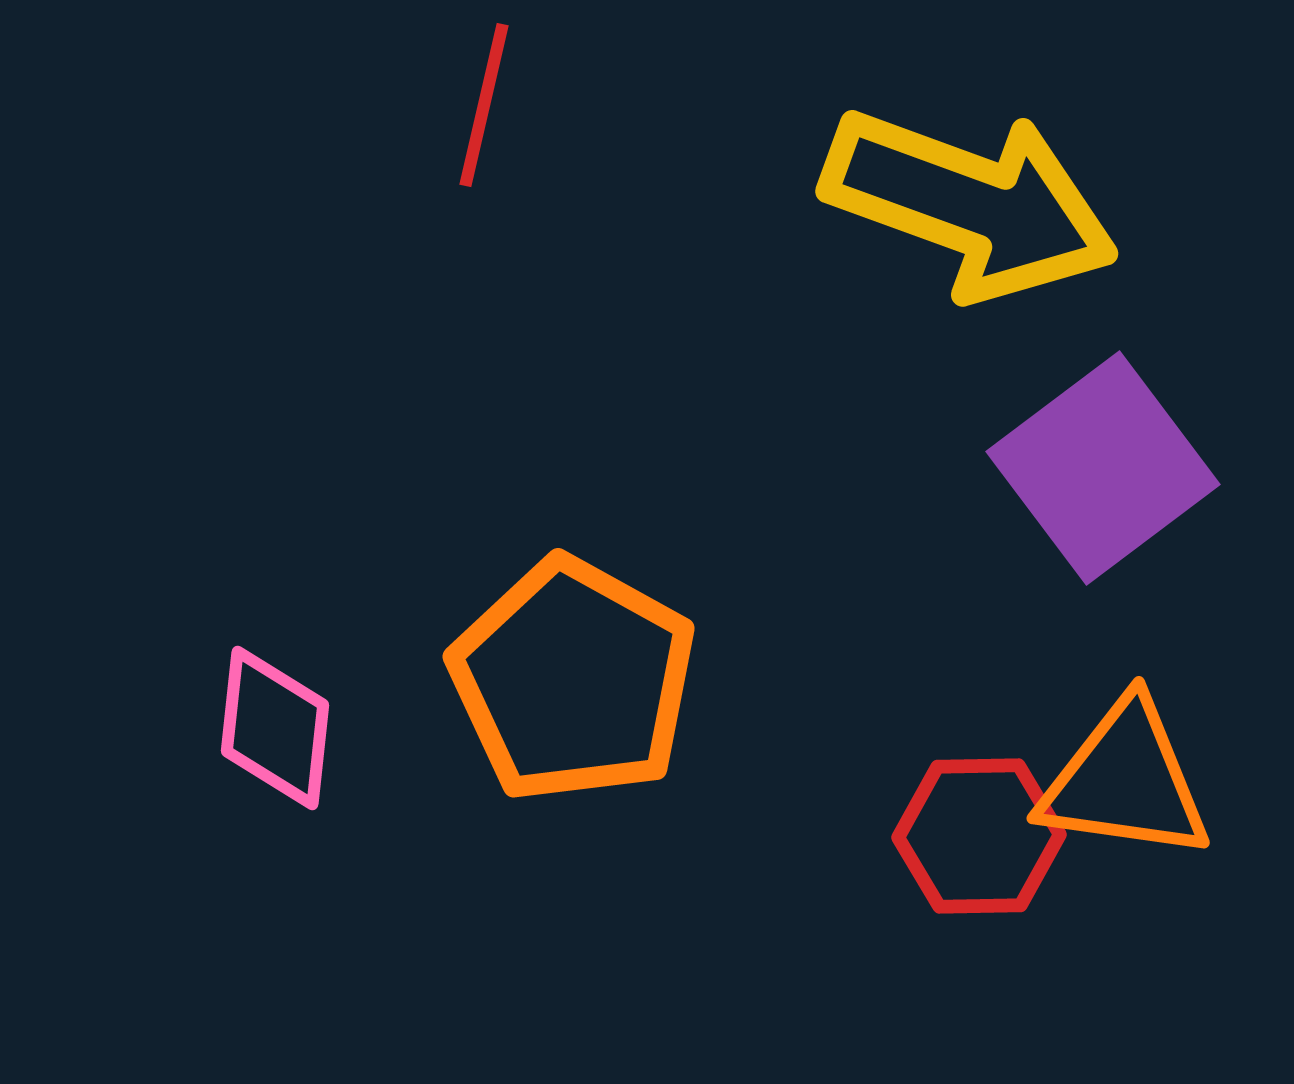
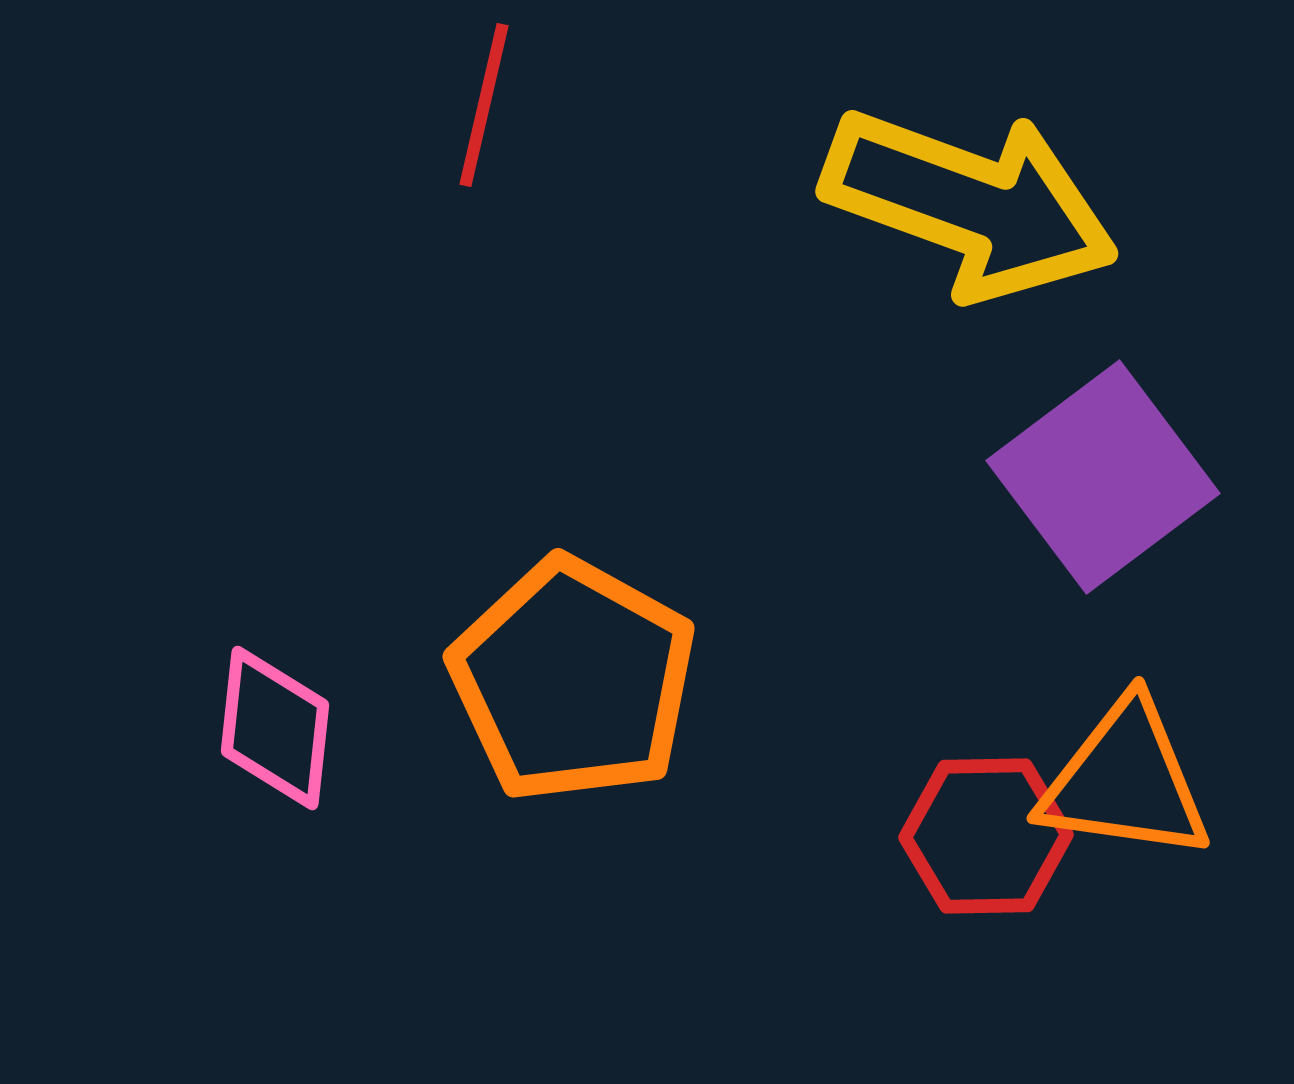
purple square: moved 9 px down
red hexagon: moved 7 px right
